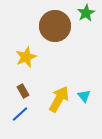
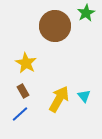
yellow star: moved 6 px down; rotated 20 degrees counterclockwise
